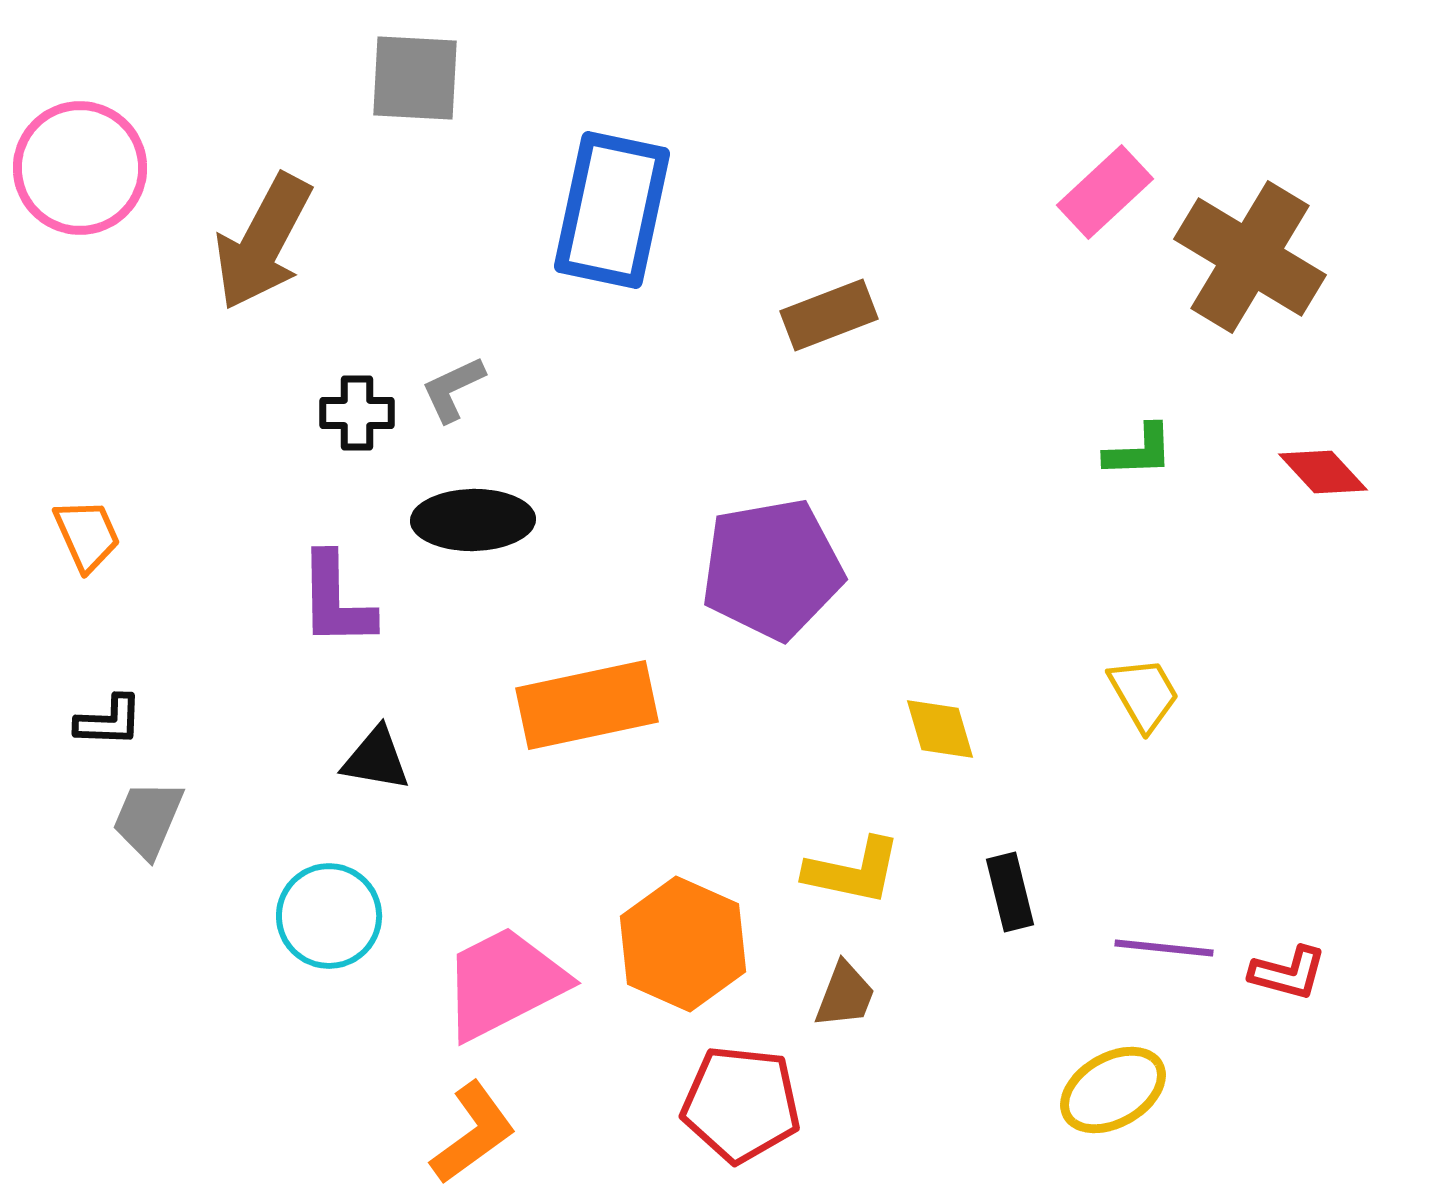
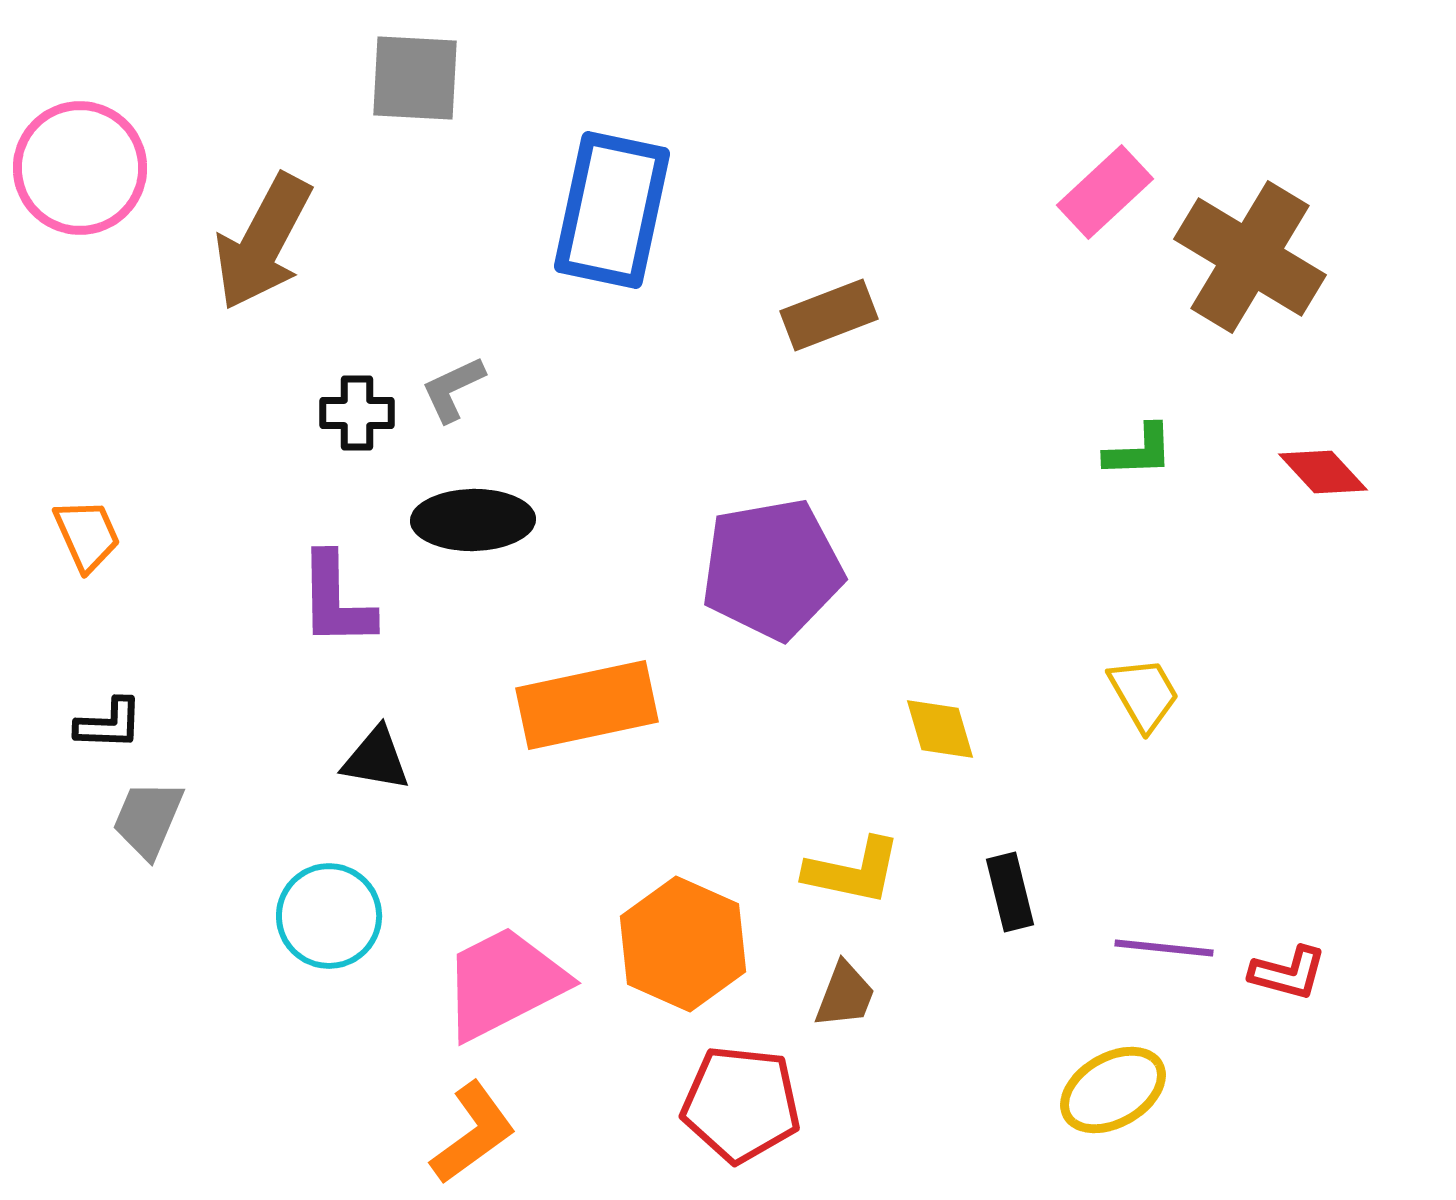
black L-shape: moved 3 px down
